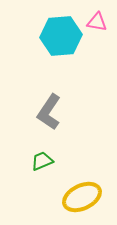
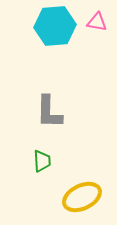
cyan hexagon: moved 6 px left, 10 px up
gray L-shape: rotated 33 degrees counterclockwise
green trapezoid: rotated 110 degrees clockwise
